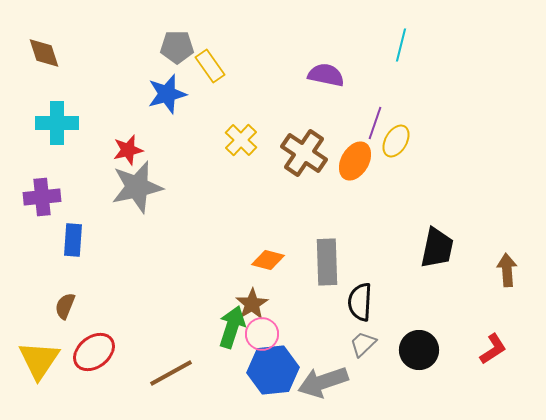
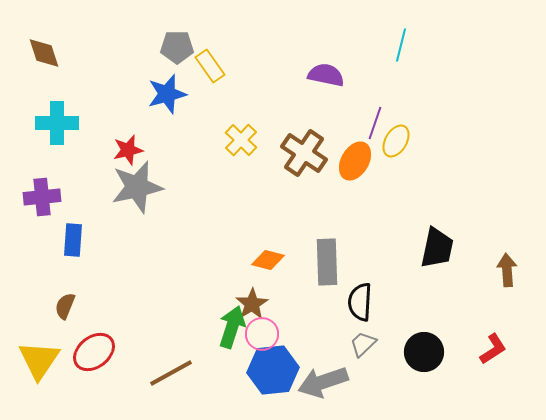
black circle: moved 5 px right, 2 px down
